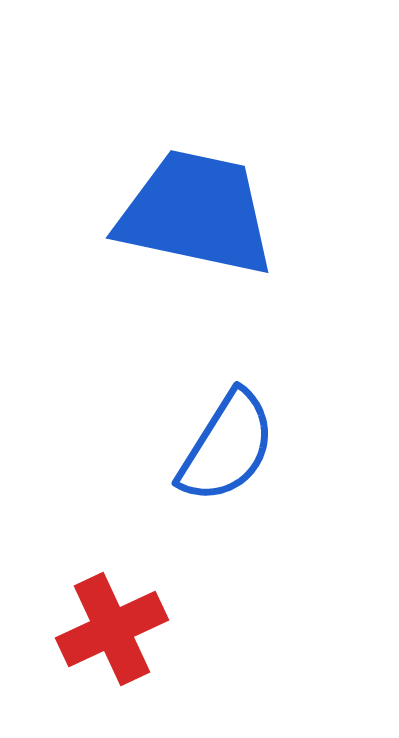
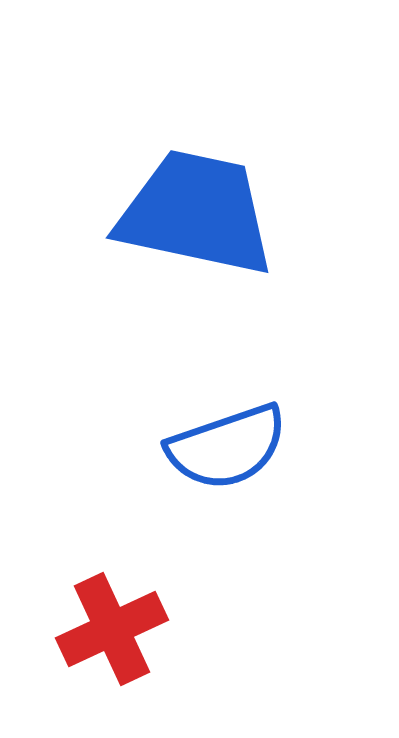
blue semicircle: rotated 39 degrees clockwise
